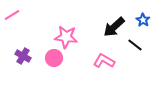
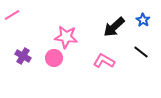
black line: moved 6 px right, 7 px down
